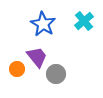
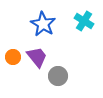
cyan cross: rotated 18 degrees counterclockwise
orange circle: moved 4 px left, 12 px up
gray circle: moved 2 px right, 2 px down
